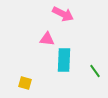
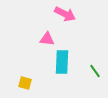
pink arrow: moved 2 px right
cyan rectangle: moved 2 px left, 2 px down
